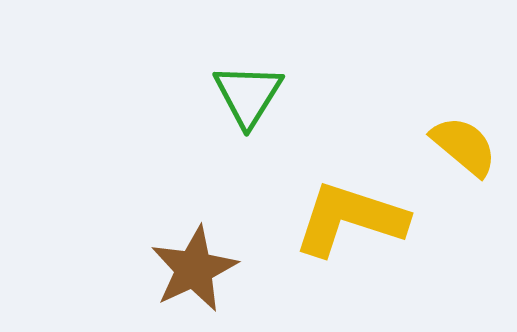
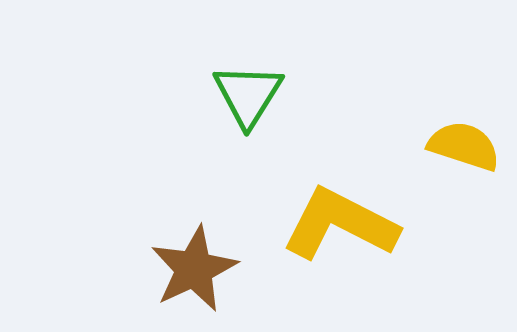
yellow semicircle: rotated 22 degrees counterclockwise
yellow L-shape: moved 10 px left, 5 px down; rotated 9 degrees clockwise
